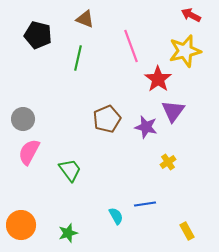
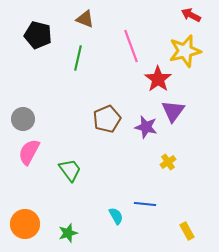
blue line: rotated 15 degrees clockwise
orange circle: moved 4 px right, 1 px up
